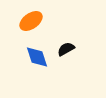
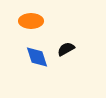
orange ellipse: rotated 35 degrees clockwise
